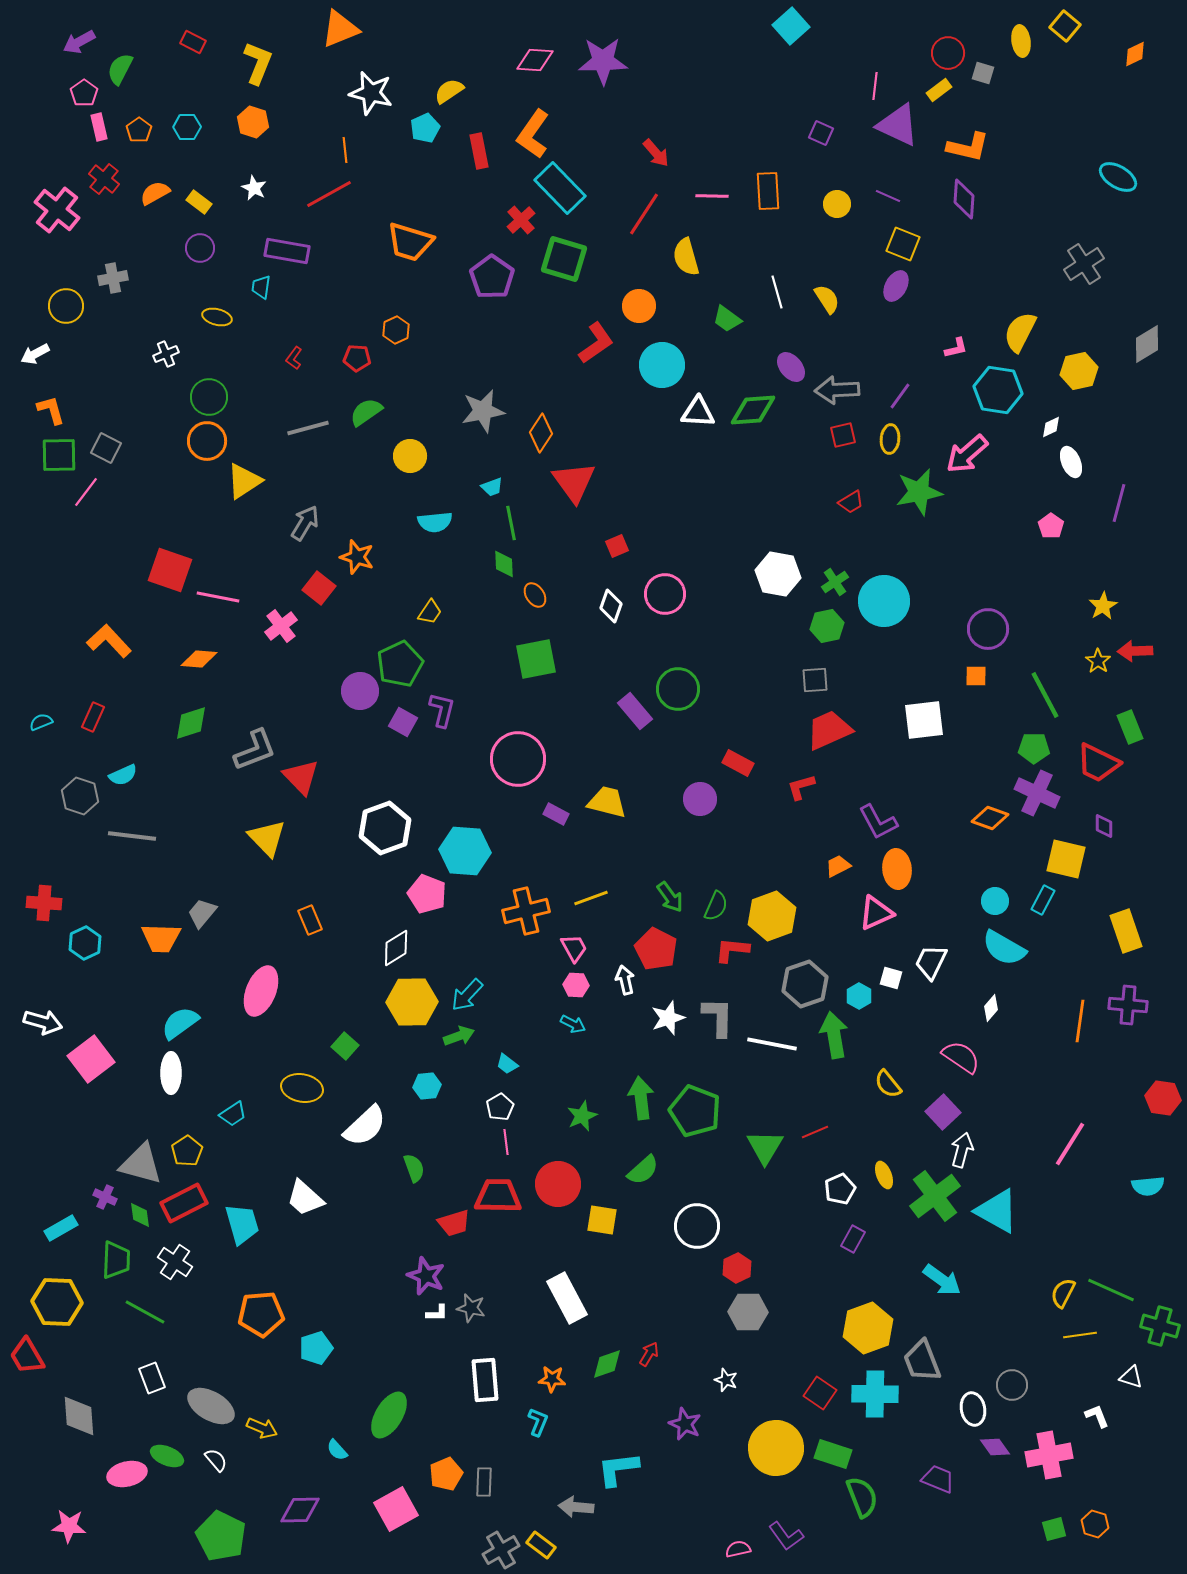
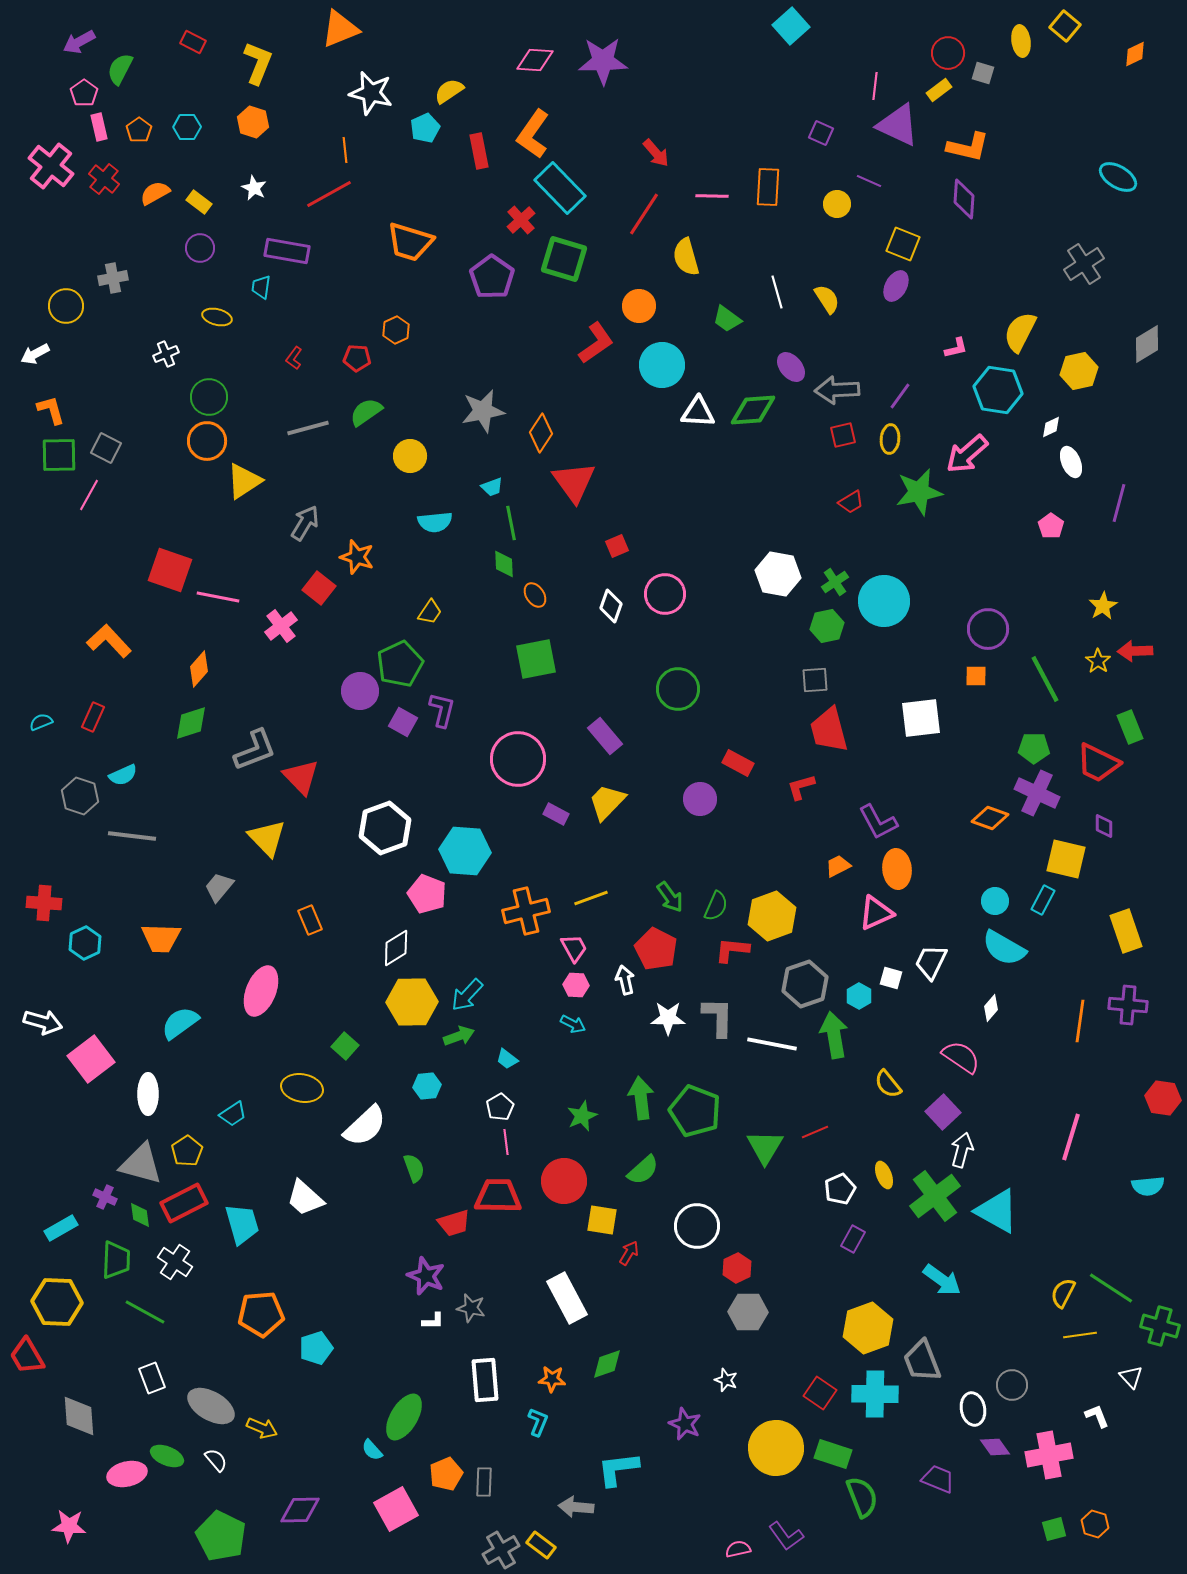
orange rectangle at (768, 191): moved 4 px up; rotated 6 degrees clockwise
purple line at (888, 196): moved 19 px left, 15 px up
pink cross at (57, 210): moved 6 px left, 44 px up
pink line at (86, 492): moved 3 px right, 3 px down; rotated 8 degrees counterclockwise
orange diamond at (199, 659): moved 10 px down; rotated 54 degrees counterclockwise
green line at (1045, 695): moved 16 px up
purple rectangle at (635, 711): moved 30 px left, 25 px down
white square at (924, 720): moved 3 px left, 2 px up
red trapezoid at (829, 730): rotated 81 degrees counterclockwise
yellow trapezoid at (607, 802): rotated 60 degrees counterclockwise
gray trapezoid at (202, 913): moved 17 px right, 26 px up
white star at (668, 1018): rotated 20 degrees clockwise
cyan trapezoid at (507, 1064): moved 5 px up
white ellipse at (171, 1073): moved 23 px left, 21 px down
pink line at (1070, 1144): moved 1 px right, 7 px up; rotated 15 degrees counterclockwise
red circle at (558, 1184): moved 6 px right, 3 px up
green line at (1111, 1290): moved 2 px up; rotated 9 degrees clockwise
white L-shape at (437, 1313): moved 4 px left, 8 px down
red arrow at (649, 1354): moved 20 px left, 101 px up
white triangle at (1131, 1377): rotated 30 degrees clockwise
green ellipse at (389, 1415): moved 15 px right, 2 px down
cyan semicircle at (337, 1450): moved 35 px right
